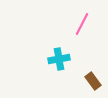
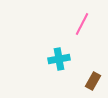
brown rectangle: rotated 66 degrees clockwise
